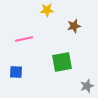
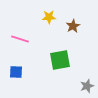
yellow star: moved 2 px right, 7 px down
brown star: moved 1 px left; rotated 16 degrees counterclockwise
pink line: moved 4 px left; rotated 30 degrees clockwise
green square: moved 2 px left, 2 px up
